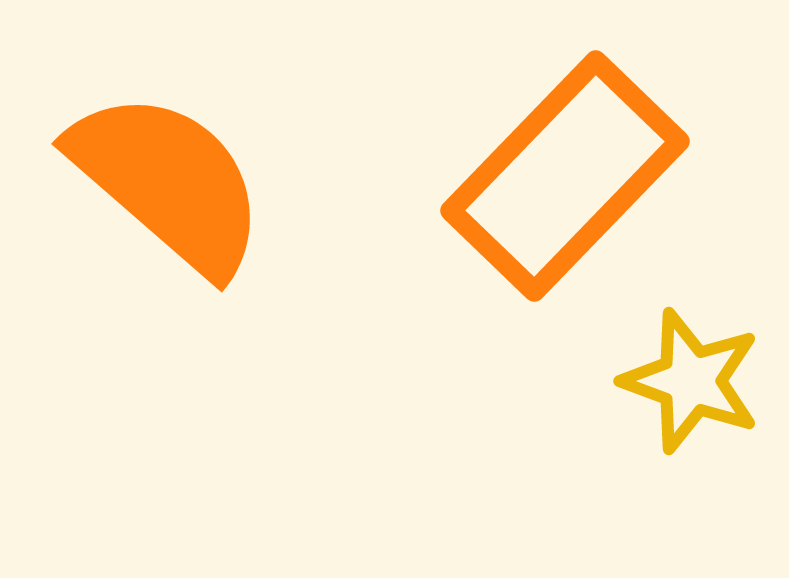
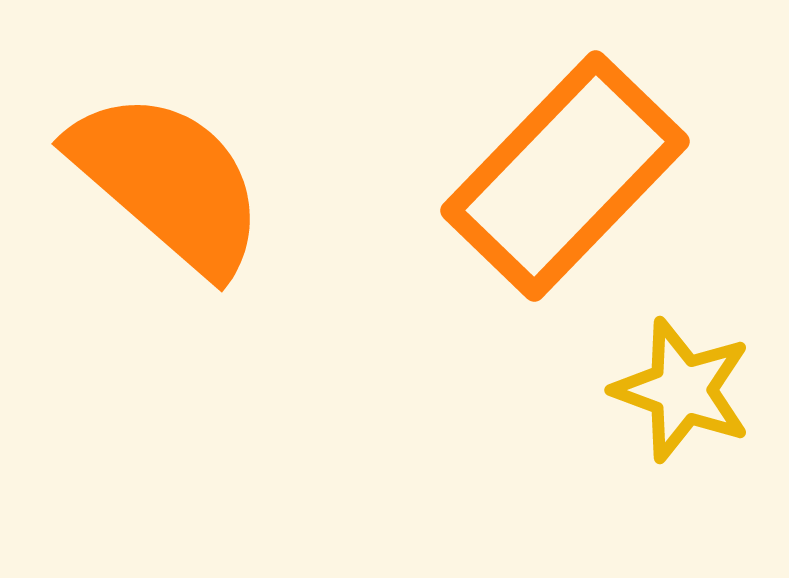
yellow star: moved 9 px left, 9 px down
